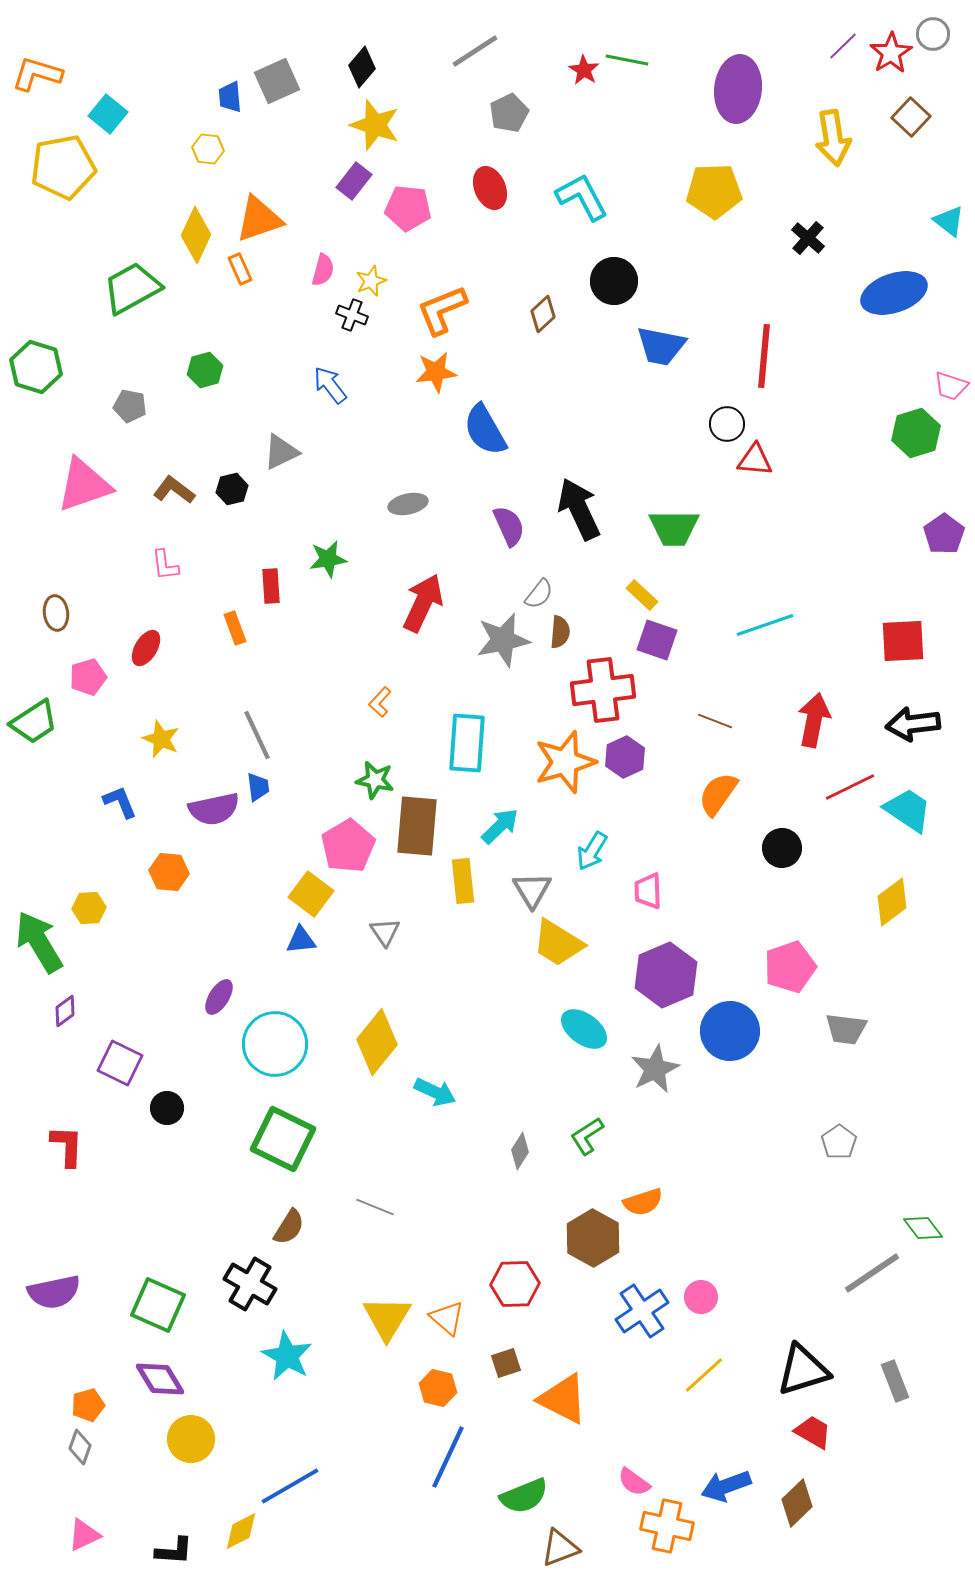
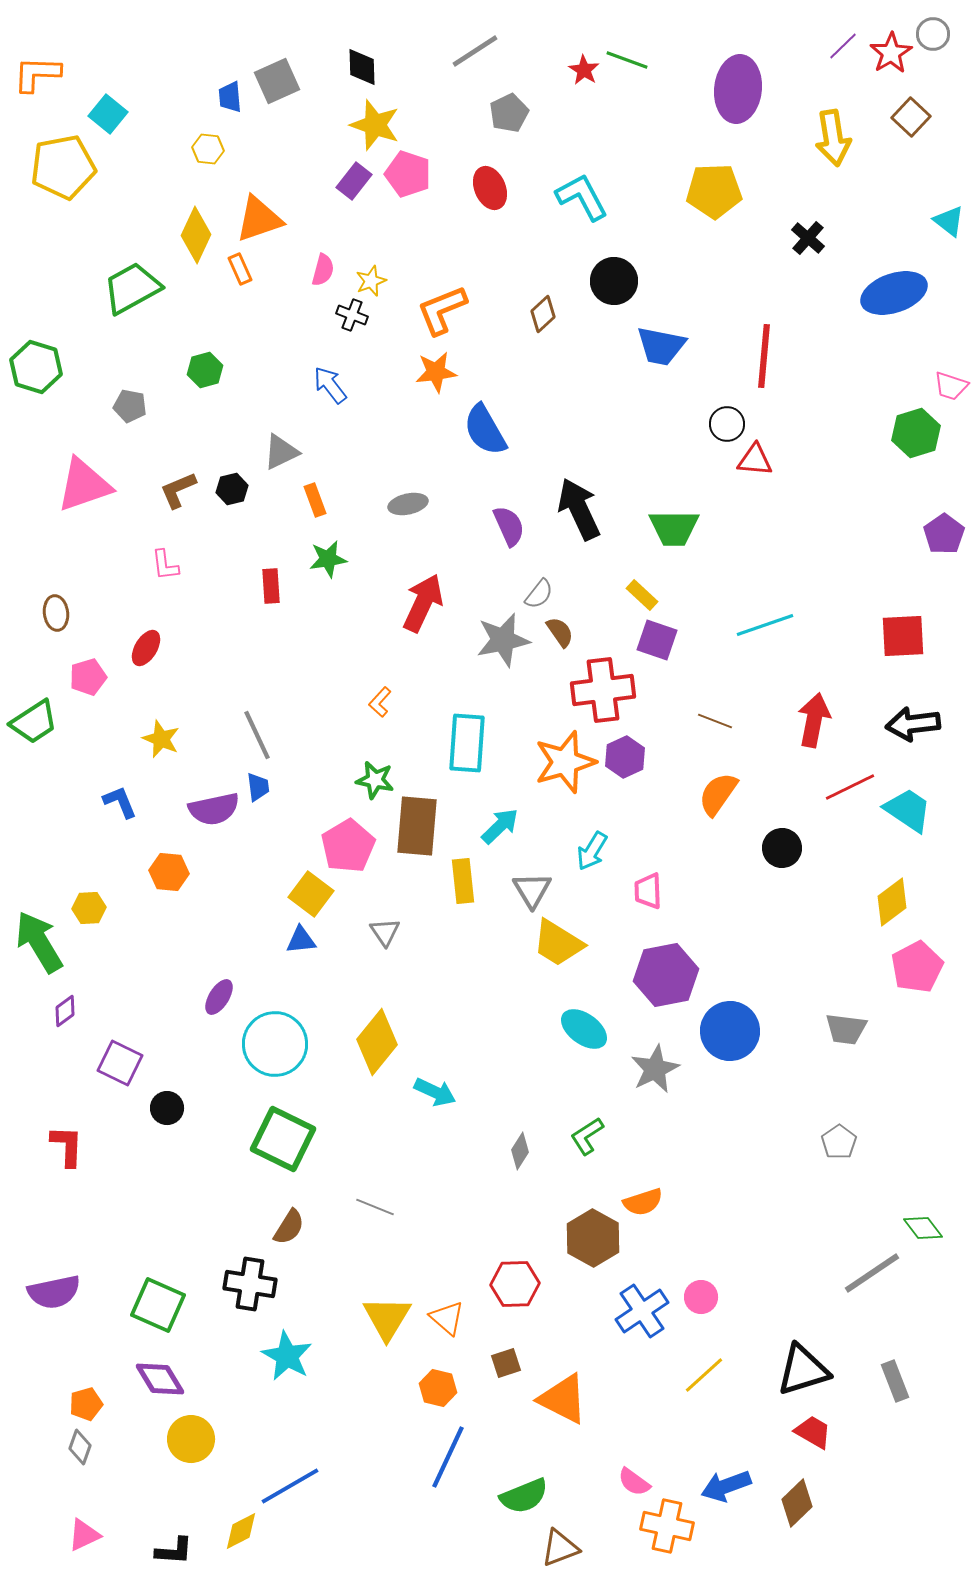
green line at (627, 60): rotated 9 degrees clockwise
black diamond at (362, 67): rotated 42 degrees counterclockwise
orange L-shape at (37, 74): rotated 15 degrees counterclockwise
pink pentagon at (408, 208): moved 34 px up; rotated 12 degrees clockwise
brown L-shape at (174, 490): moved 4 px right; rotated 60 degrees counterclockwise
orange rectangle at (235, 628): moved 80 px right, 128 px up
brown semicircle at (560, 632): rotated 40 degrees counterclockwise
red square at (903, 641): moved 5 px up
pink pentagon at (790, 967): moved 127 px right; rotated 9 degrees counterclockwise
purple hexagon at (666, 975): rotated 12 degrees clockwise
black cross at (250, 1284): rotated 21 degrees counterclockwise
orange pentagon at (88, 1405): moved 2 px left, 1 px up
